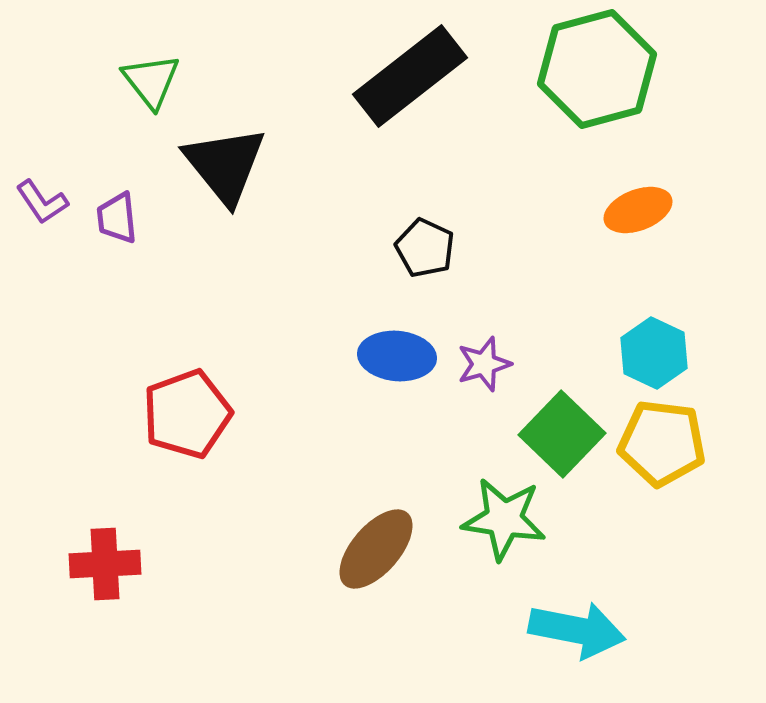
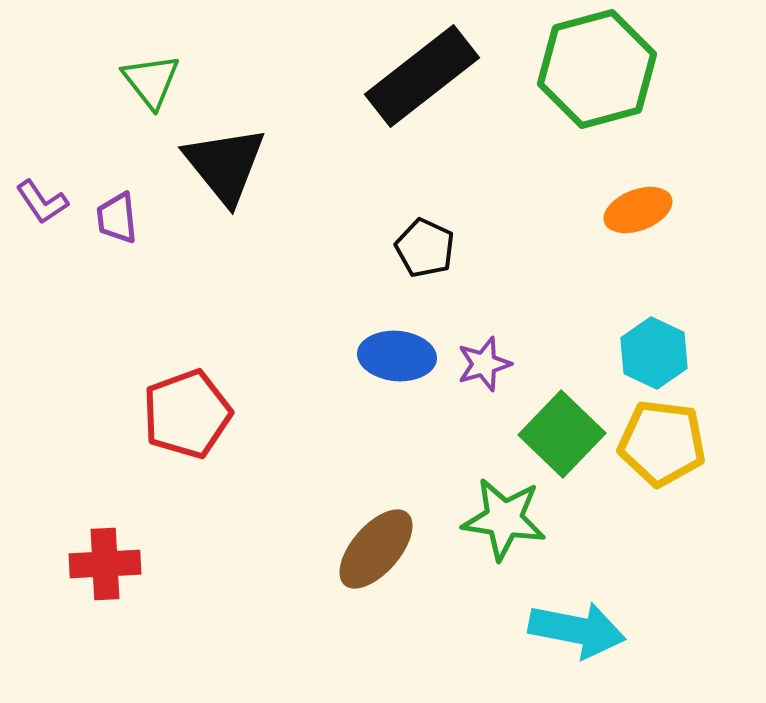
black rectangle: moved 12 px right
